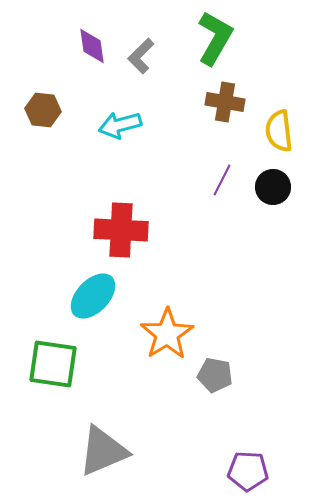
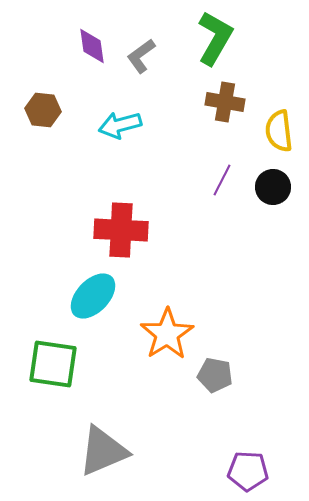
gray L-shape: rotated 9 degrees clockwise
